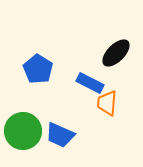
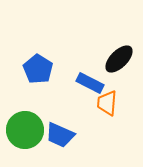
black ellipse: moved 3 px right, 6 px down
green circle: moved 2 px right, 1 px up
